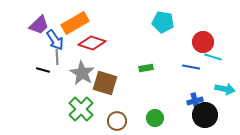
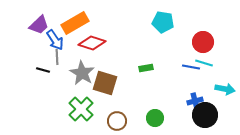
cyan line: moved 9 px left, 6 px down
